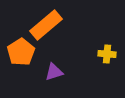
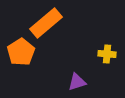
orange rectangle: moved 2 px up
purple triangle: moved 23 px right, 10 px down
